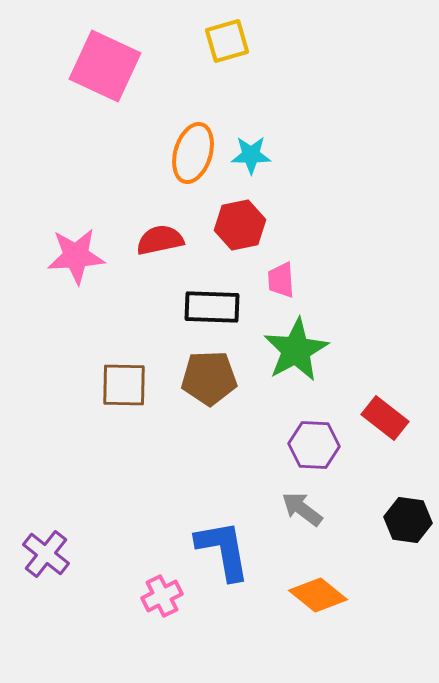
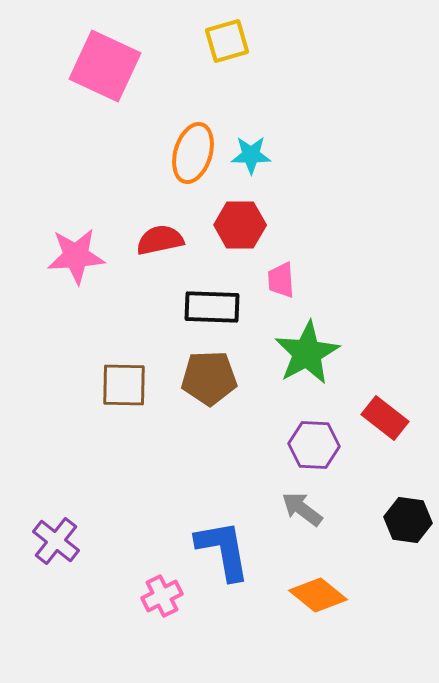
red hexagon: rotated 12 degrees clockwise
green star: moved 11 px right, 3 px down
purple cross: moved 10 px right, 13 px up
